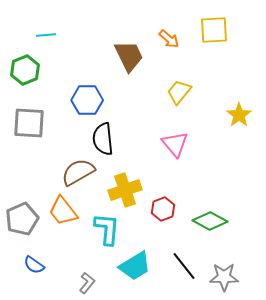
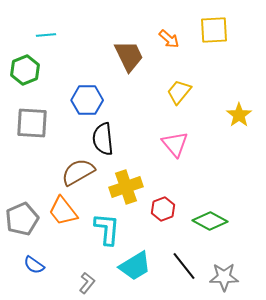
gray square: moved 3 px right
yellow cross: moved 1 px right, 3 px up
